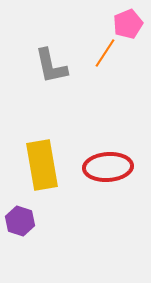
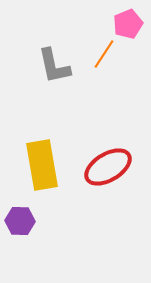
orange line: moved 1 px left, 1 px down
gray L-shape: moved 3 px right
red ellipse: rotated 27 degrees counterclockwise
purple hexagon: rotated 16 degrees counterclockwise
